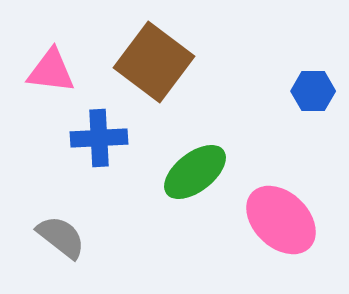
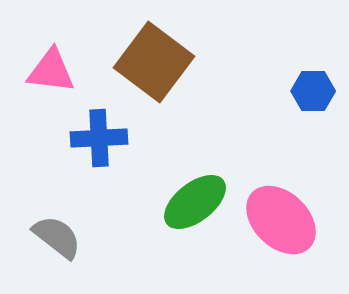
green ellipse: moved 30 px down
gray semicircle: moved 4 px left
